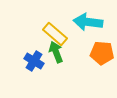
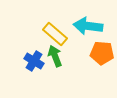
cyan arrow: moved 4 px down
green arrow: moved 1 px left, 4 px down
